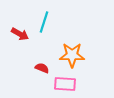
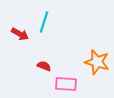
orange star: moved 25 px right, 7 px down; rotated 15 degrees clockwise
red semicircle: moved 2 px right, 2 px up
pink rectangle: moved 1 px right
